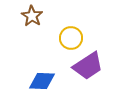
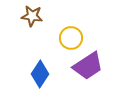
brown star: rotated 25 degrees counterclockwise
blue diamond: moved 2 px left, 7 px up; rotated 60 degrees counterclockwise
